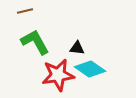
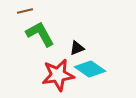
green L-shape: moved 5 px right, 8 px up
black triangle: rotated 28 degrees counterclockwise
